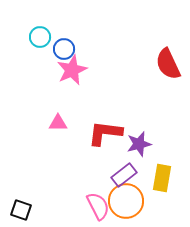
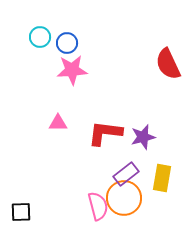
blue circle: moved 3 px right, 6 px up
pink star: rotated 20 degrees clockwise
purple star: moved 4 px right, 7 px up
purple rectangle: moved 2 px right, 1 px up
orange circle: moved 2 px left, 3 px up
pink semicircle: rotated 12 degrees clockwise
black square: moved 2 px down; rotated 20 degrees counterclockwise
